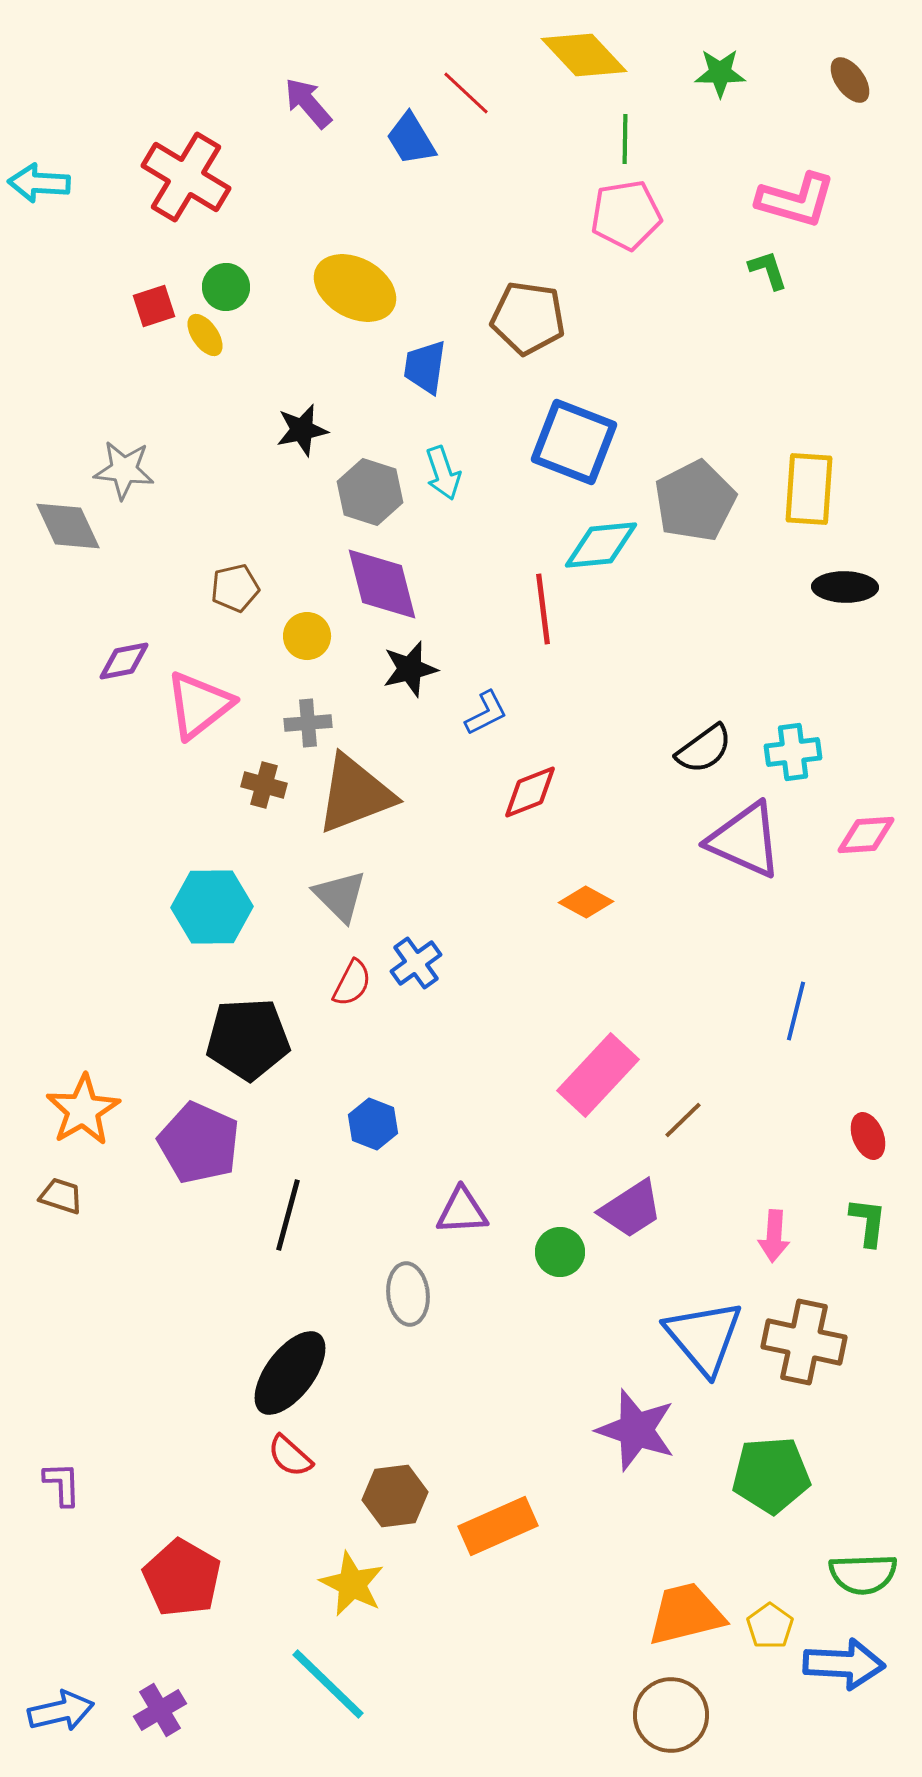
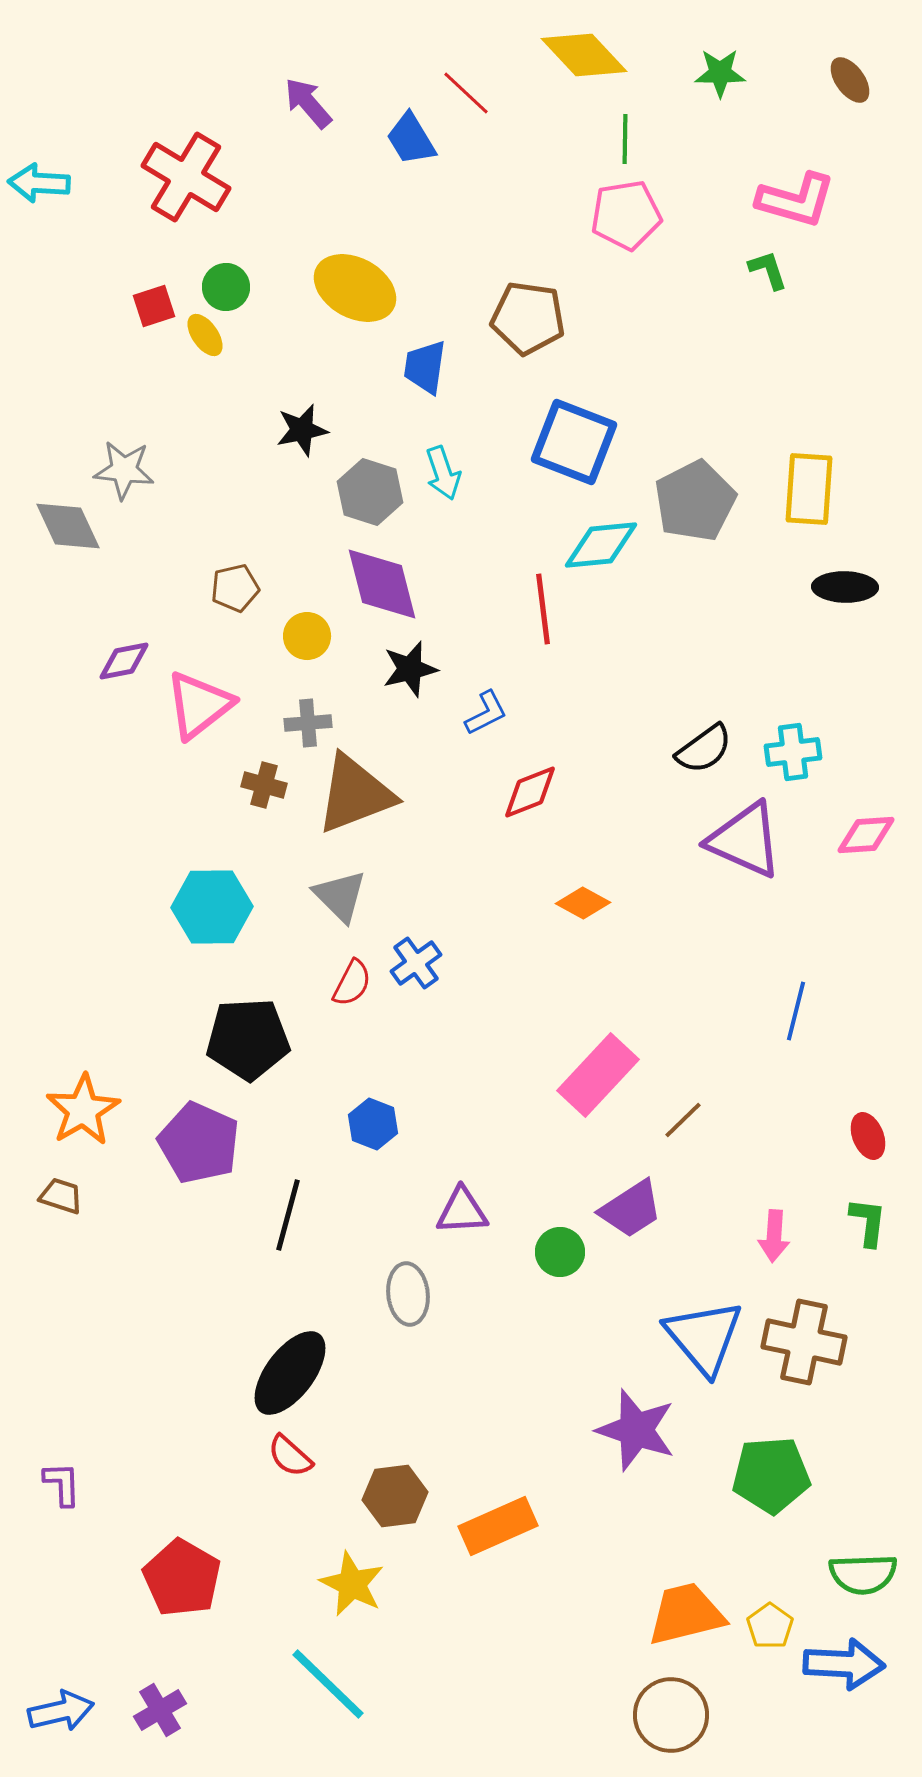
orange diamond at (586, 902): moved 3 px left, 1 px down
